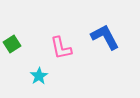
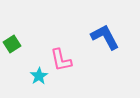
pink L-shape: moved 12 px down
